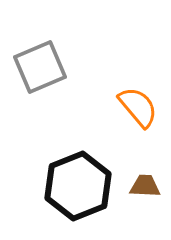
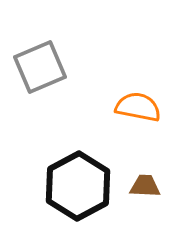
orange semicircle: rotated 39 degrees counterclockwise
black hexagon: rotated 6 degrees counterclockwise
